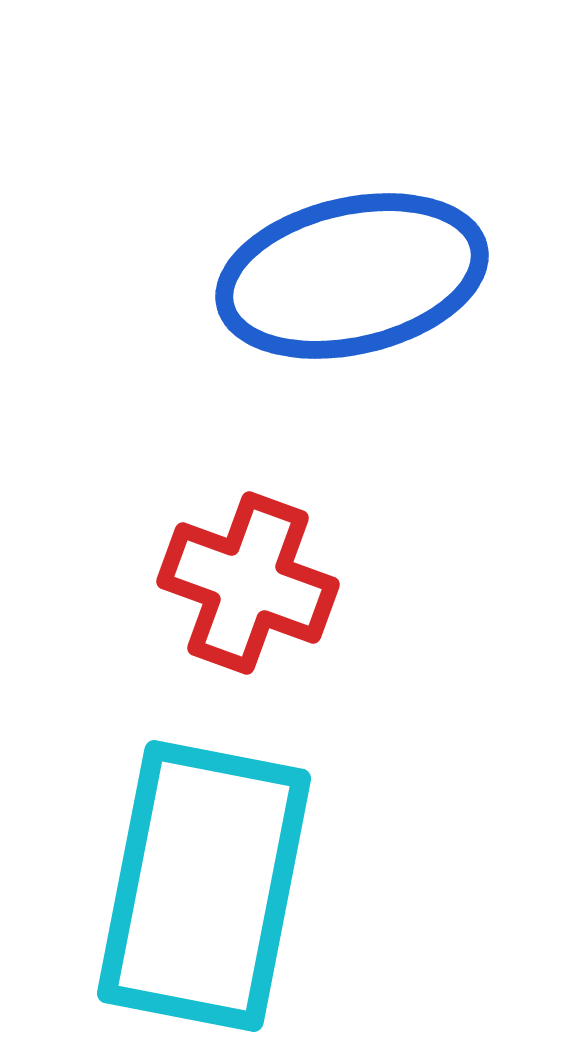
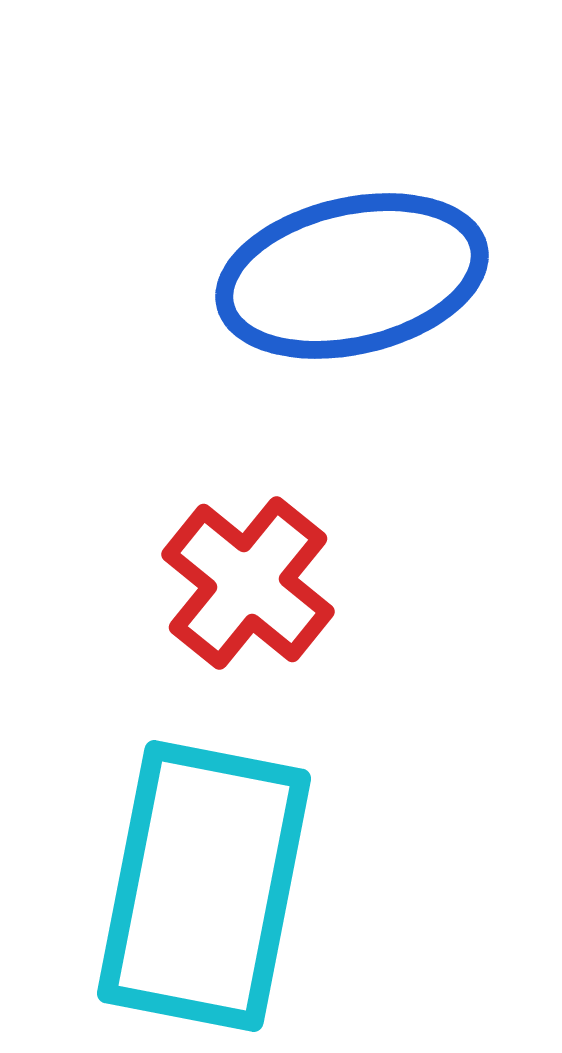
red cross: rotated 19 degrees clockwise
